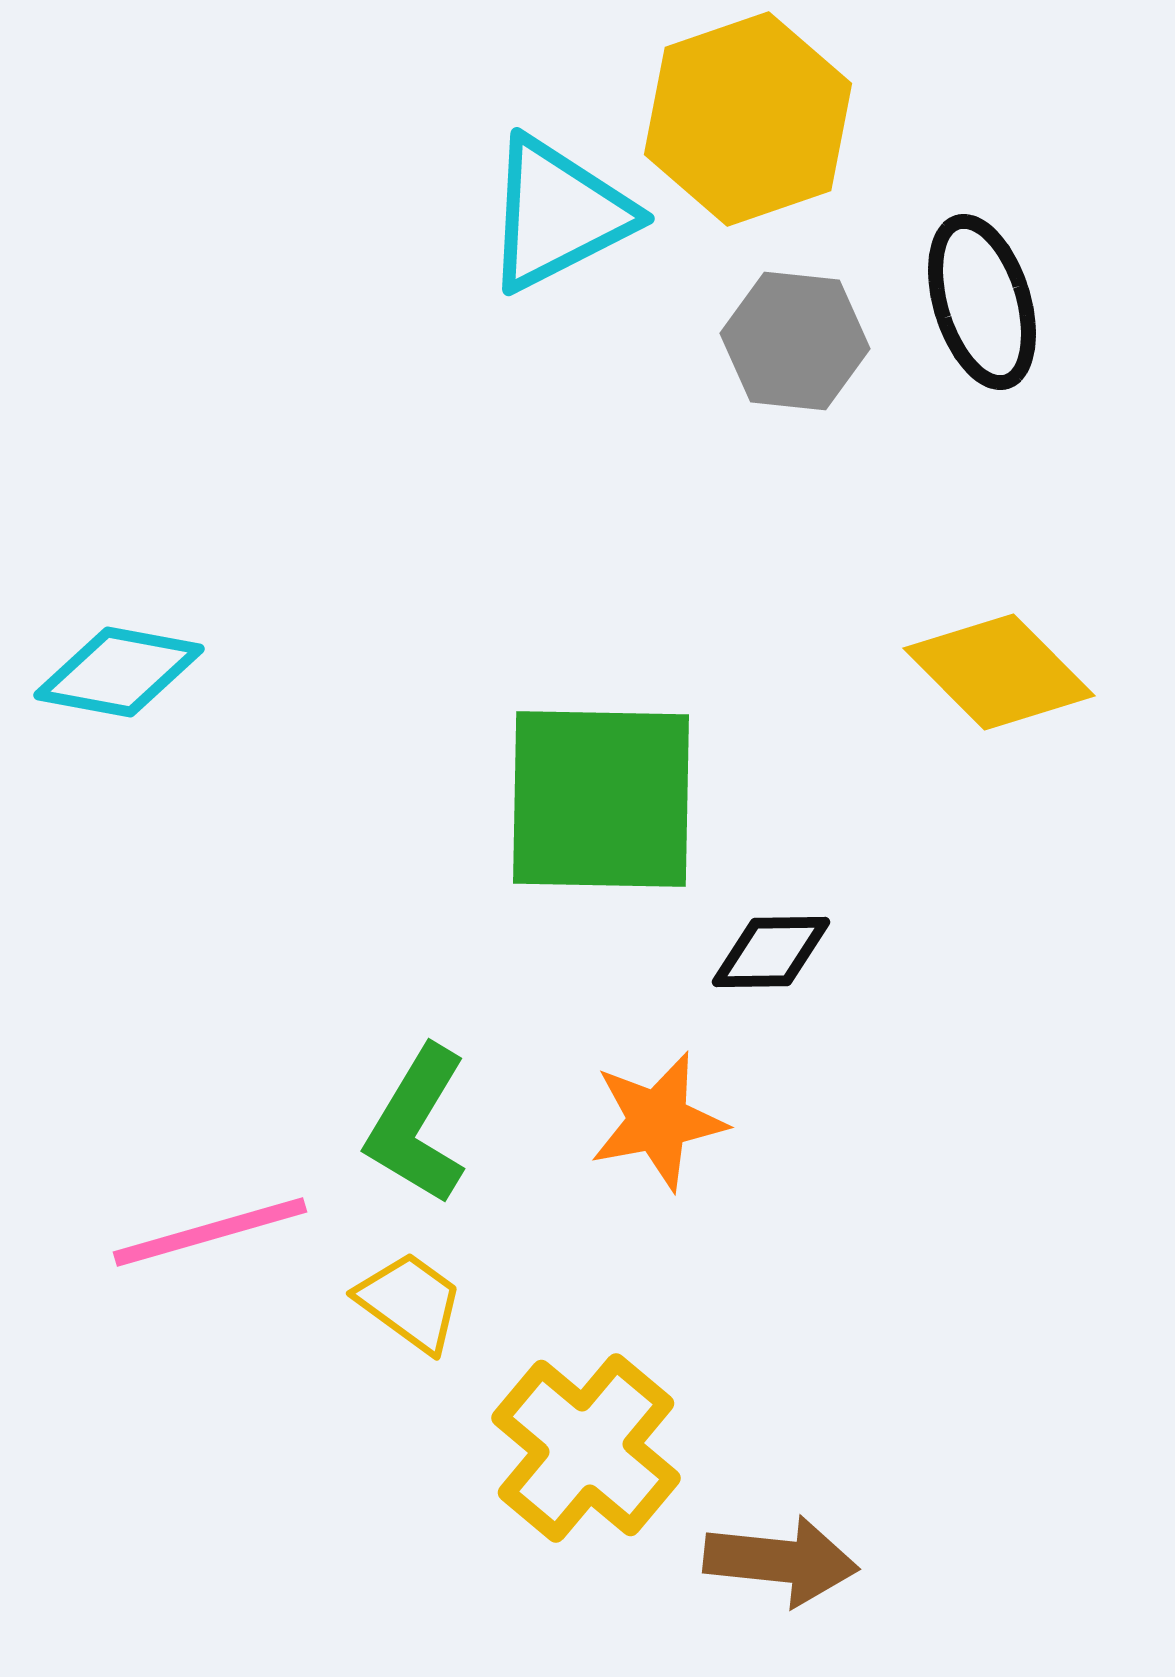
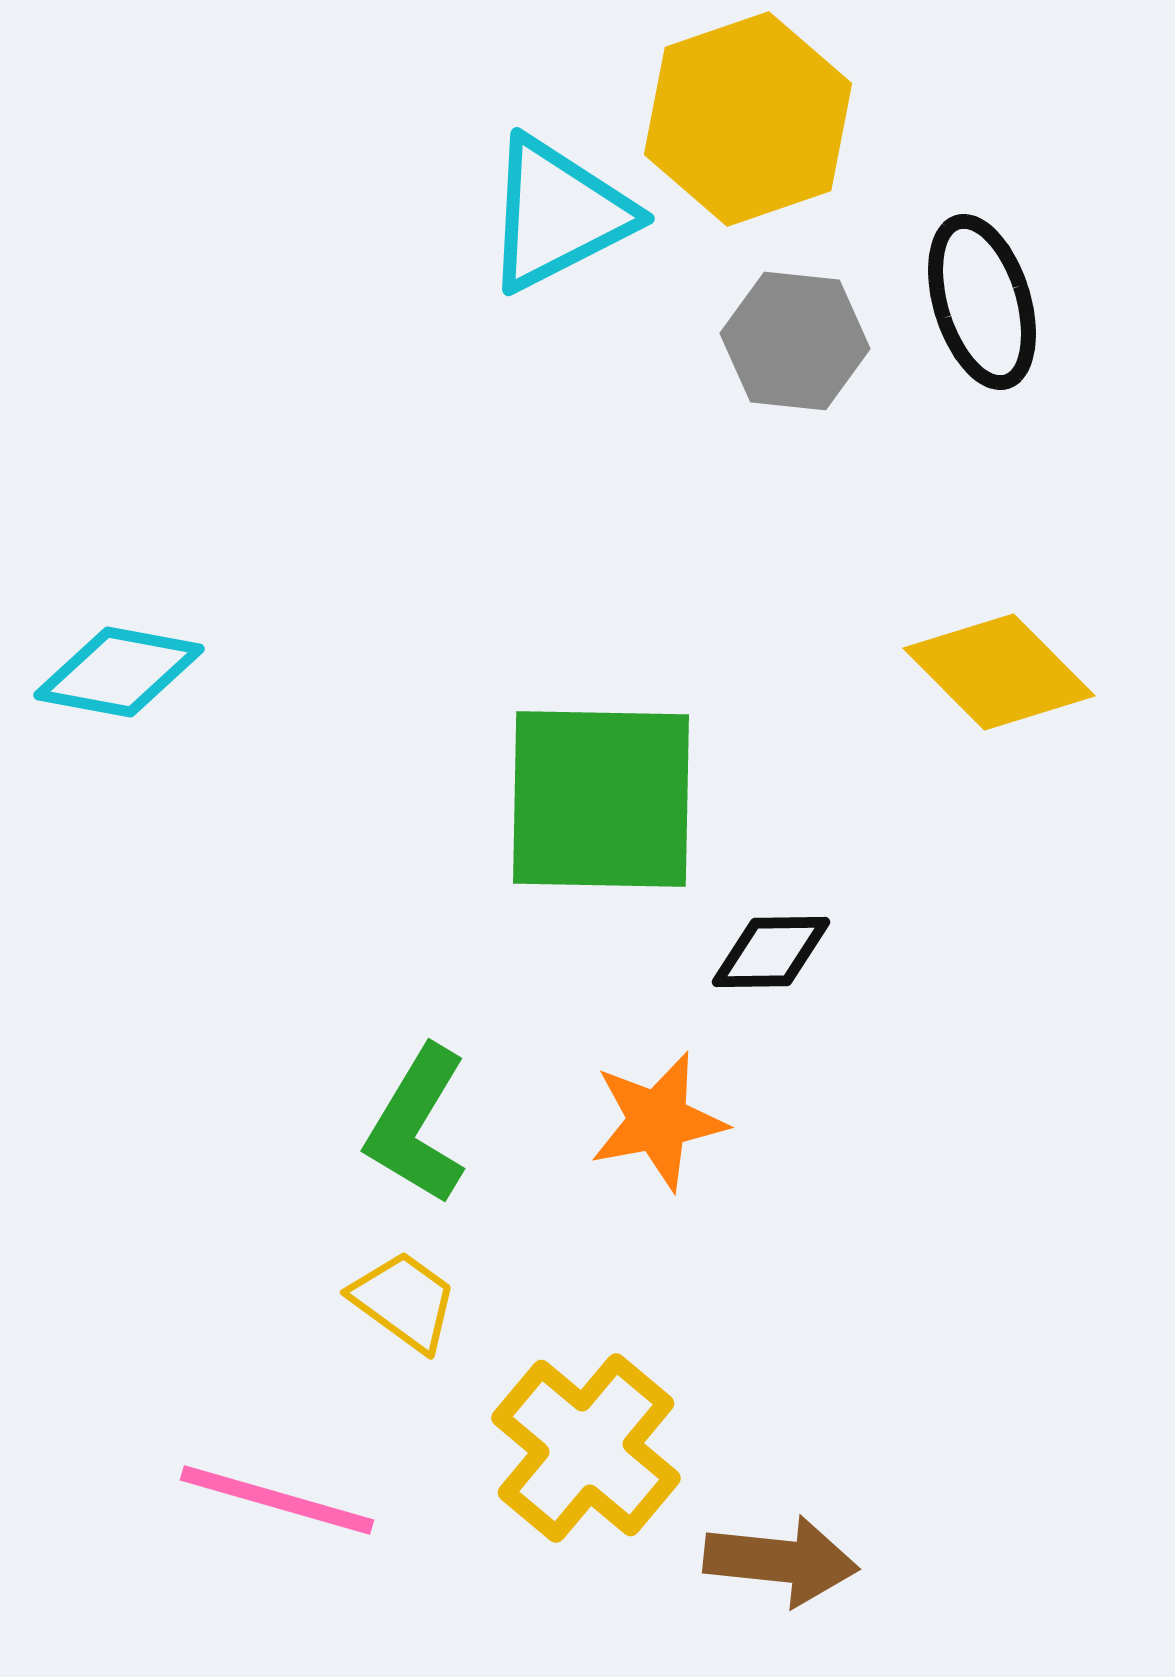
pink line: moved 67 px right, 268 px down; rotated 32 degrees clockwise
yellow trapezoid: moved 6 px left, 1 px up
